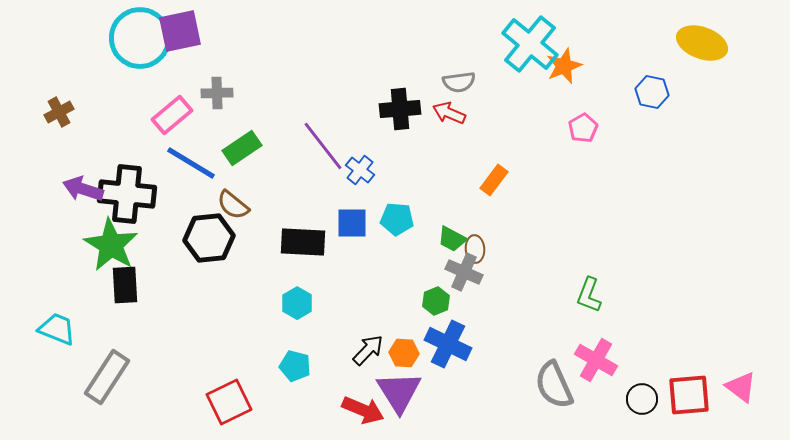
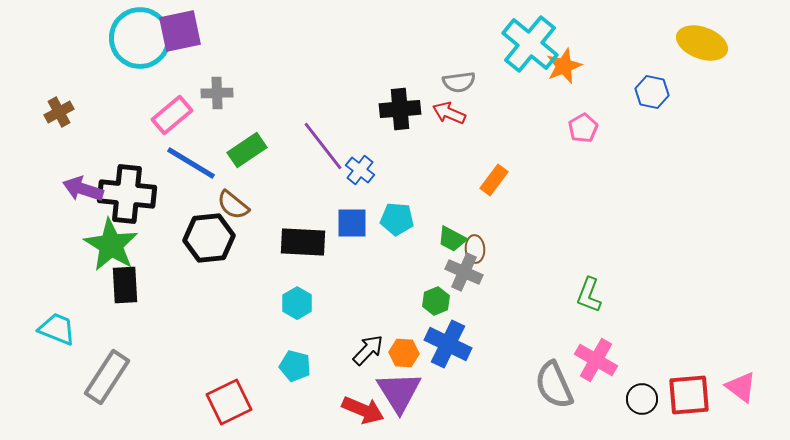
green rectangle at (242, 148): moved 5 px right, 2 px down
